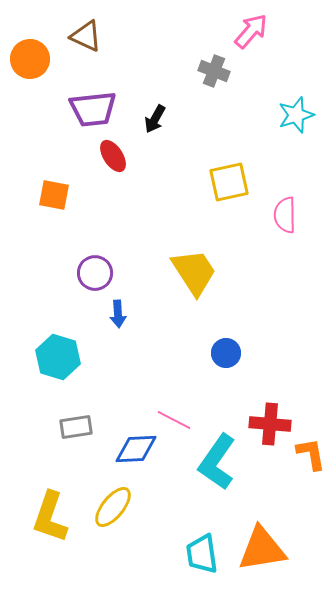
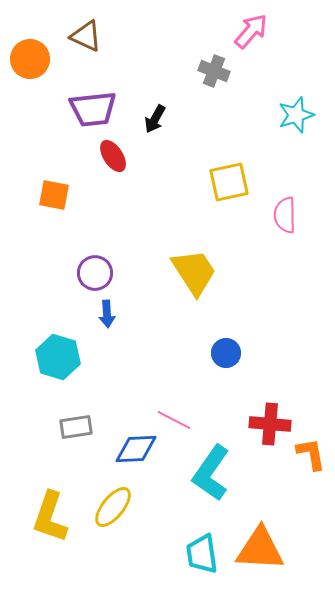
blue arrow: moved 11 px left
cyan L-shape: moved 6 px left, 11 px down
orange triangle: moved 2 px left; rotated 12 degrees clockwise
